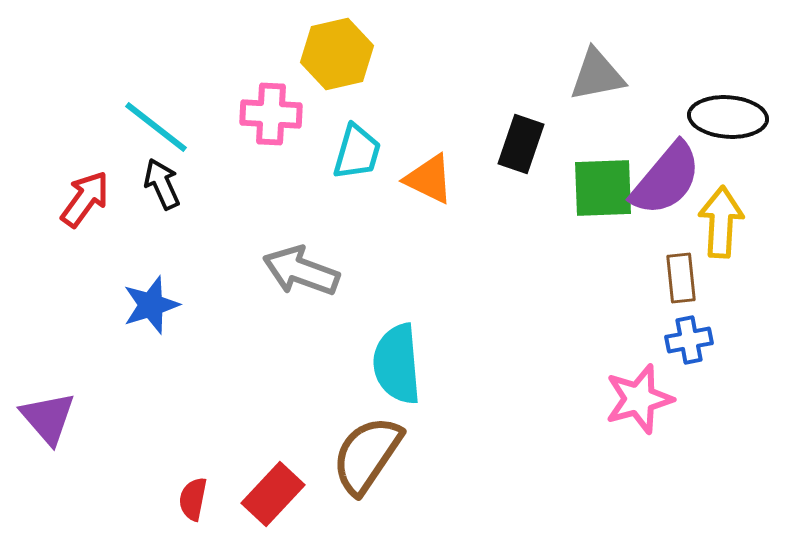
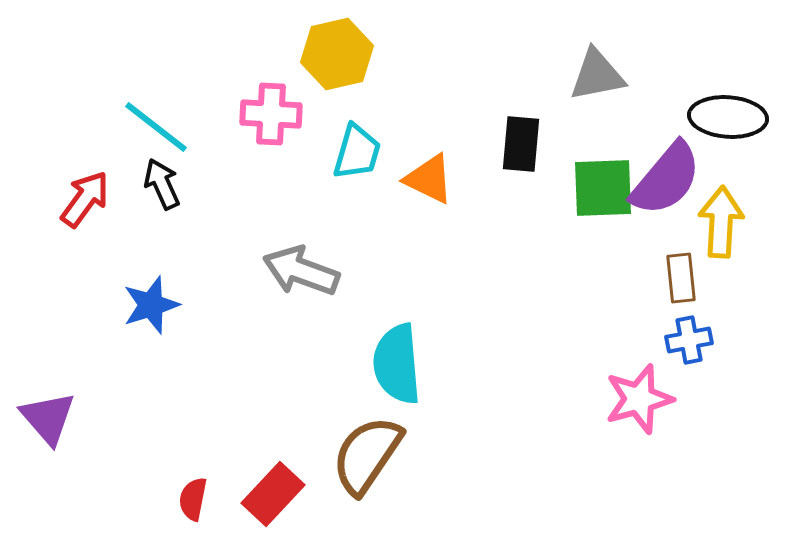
black rectangle: rotated 14 degrees counterclockwise
